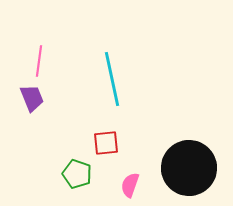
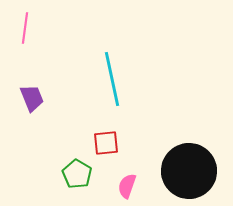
pink line: moved 14 px left, 33 px up
black circle: moved 3 px down
green pentagon: rotated 12 degrees clockwise
pink semicircle: moved 3 px left, 1 px down
